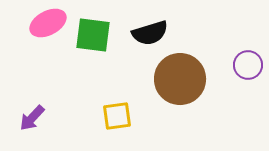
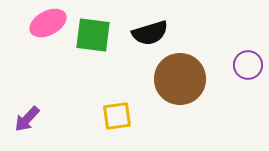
purple arrow: moved 5 px left, 1 px down
